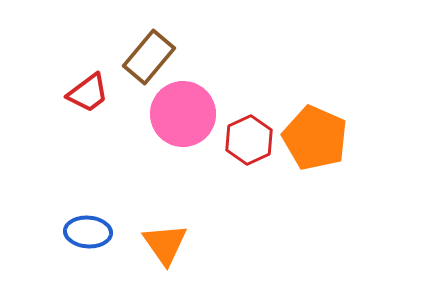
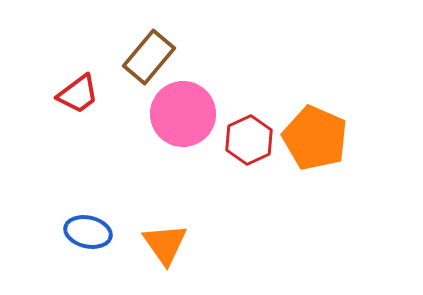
red trapezoid: moved 10 px left, 1 px down
blue ellipse: rotated 9 degrees clockwise
